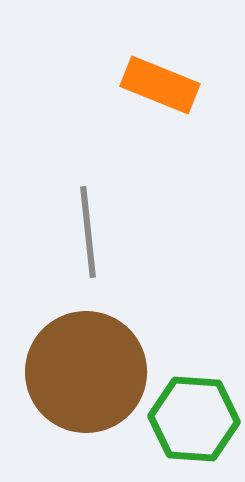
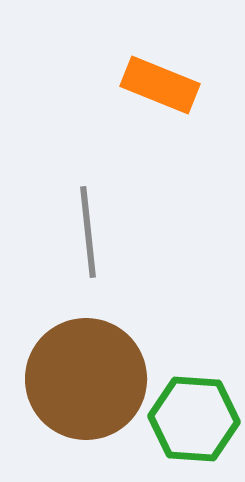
brown circle: moved 7 px down
